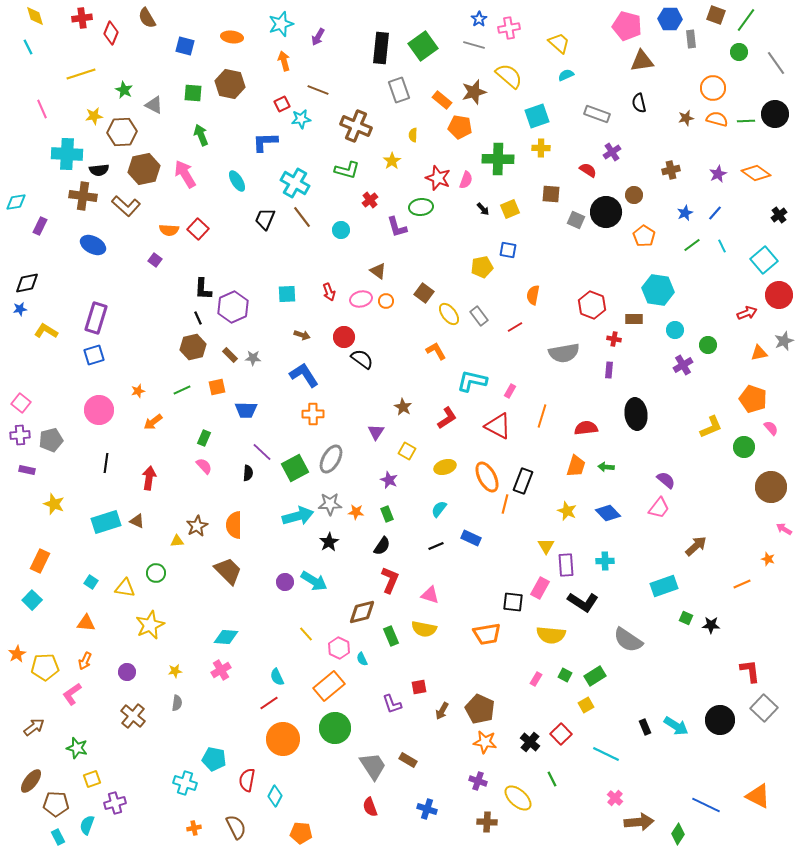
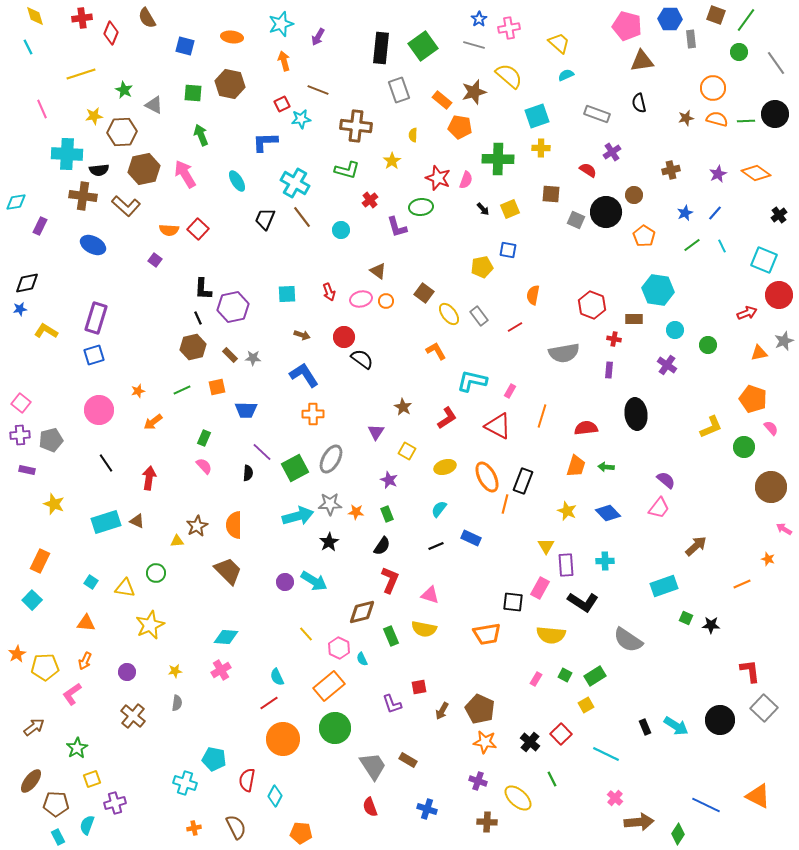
brown cross at (356, 126): rotated 16 degrees counterclockwise
cyan square at (764, 260): rotated 28 degrees counterclockwise
purple hexagon at (233, 307): rotated 12 degrees clockwise
purple cross at (683, 365): moved 16 px left; rotated 24 degrees counterclockwise
black line at (106, 463): rotated 42 degrees counterclockwise
green star at (77, 748): rotated 25 degrees clockwise
